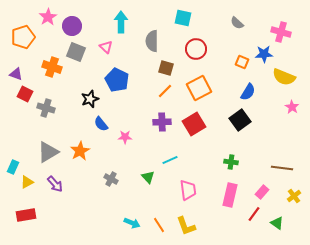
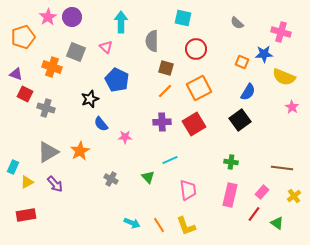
purple circle at (72, 26): moved 9 px up
